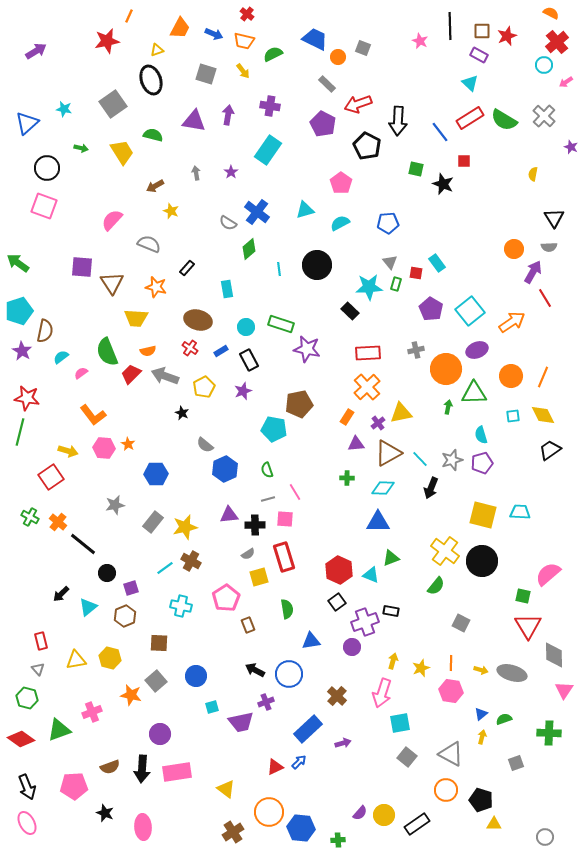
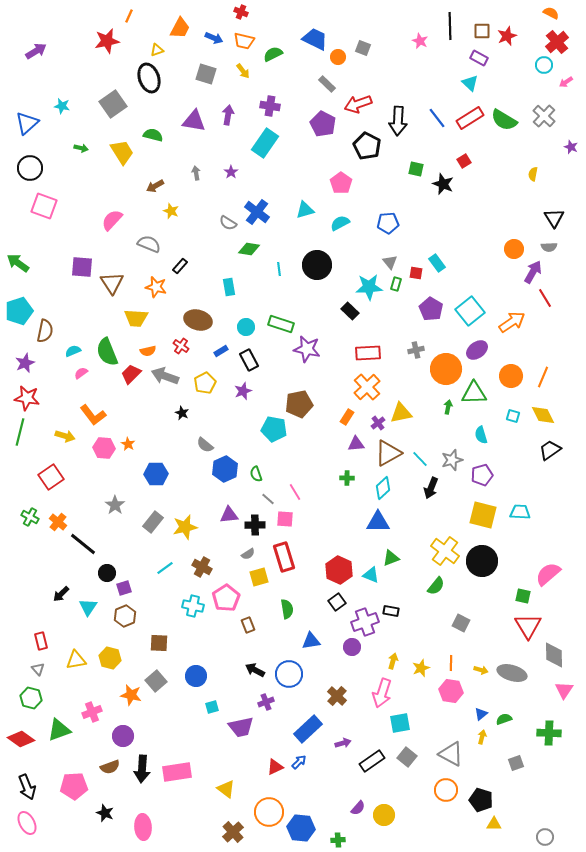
red cross at (247, 14): moved 6 px left, 2 px up; rotated 16 degrees counterclockwise
blue arrow at (214, 34): moved 4 px down
purple rectangle at (479, 55): moved 3 px down
black ellipse at (151, 80): moved 2 px left, 2 px up
cyan star at (64, 109): moved 2 px left, 3 px up
blue line at (440, 132): moved 3 px left, 14 px up
cyan rectangle at (268, 150): moved 3 px left, 7 px up
red square at (464, 161): rotated 32 degrees counterclockwise
black circle at (47, 168): moved 17 px left
green diamond at (249, 249): rotated 50 degrees clockwise
black rectangle at (187, 268): moved 7 px left, 2 px up
cyan rectangle at (227, 289): moved 2 px right, 2 px up
red cross at (190, 348): moved 9 px left, 2 px up
purple ellipse at (477, 350): rotated 15 degrees counterclockwise
purple star at (22, 351): moved 3 px right, 12 px down; rotated 18 degrees clockwise
cyan semicircle at (61, 357): moved 12 px right, 6 px up; rotated 14 degrees clockwise
yellow pentagon at (204, 387): moved 1 px right, 4 px up
cyan square at (513, 416): rotated 24 degrees clockwise
yellow arrow at (68, 451): moved 3 px left, 15 px up
purple pentagon at (482, 463): moved 12 px down
green semicircle at (267, 470): moved 11 px left, 4 px down
cyan diamond at (383, 488): rotated 45 degrees counterclockwise
gray line at (268, 499): rotated 56 degrees clockwise
gray star at (115, 505): rotated 24 degrees counterclockwise
brown cross at (191, 561): moved 11 px right, 6 px down
purple square at (131, 588): moved 7 px left
cyan cross at (181, 606): moved 12 px right
cyan triangle at (88, 607): rotated 18 degrees counterclockwise
green hexagon at (27, 698): moved 4 px right
purple trapezoid at (241, 722): moved 5 px down
purple circle at (160, 734): moved 37 px left, 2 px down
purple semicircle at (360, 813): moved 2 px left, 5 px up
black rectangle at (417, 824): moved 45 px left, 63 px up
brown cross at (233, 832): rotated 10 degrees counterclockwise
